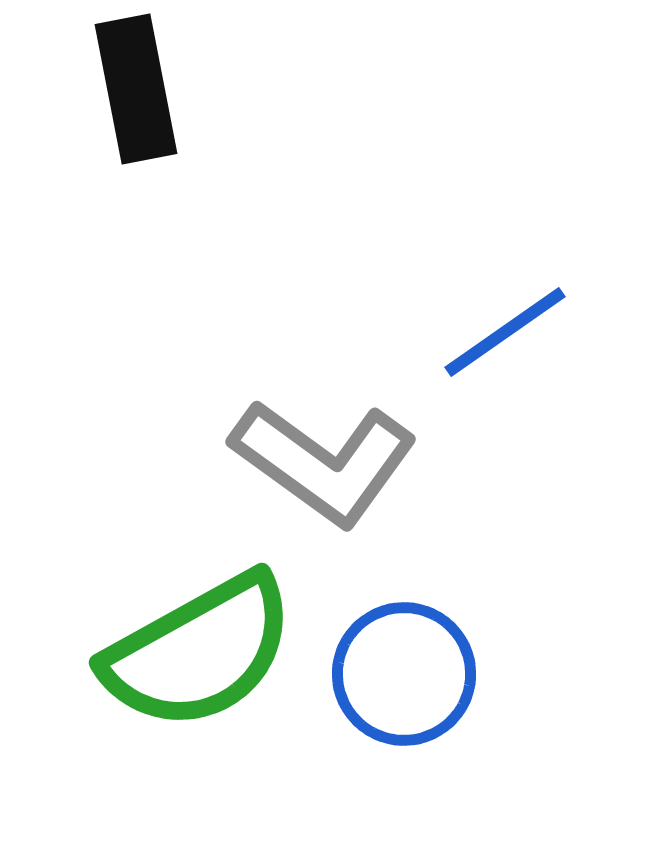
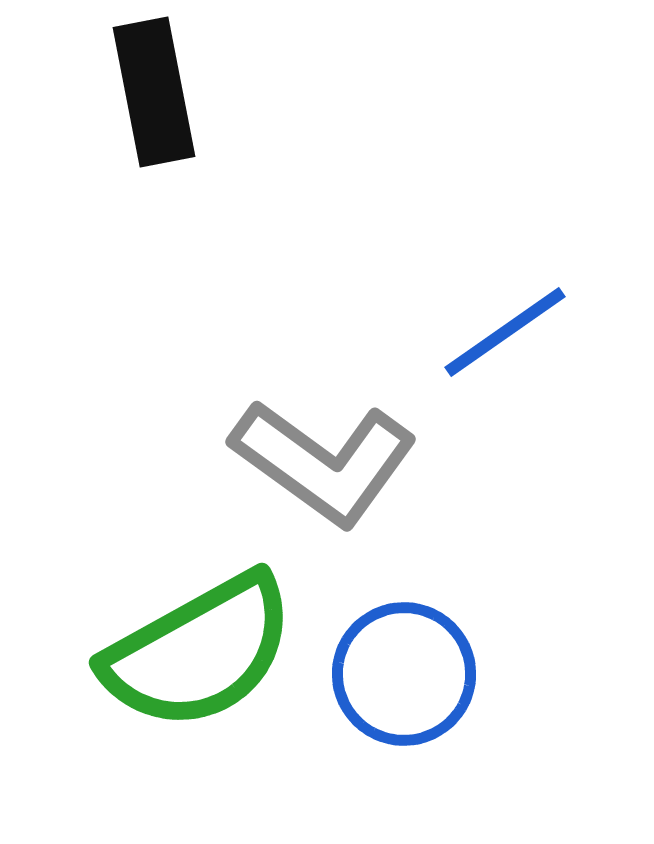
black rectangle: moved 18 px right, 3 px down
